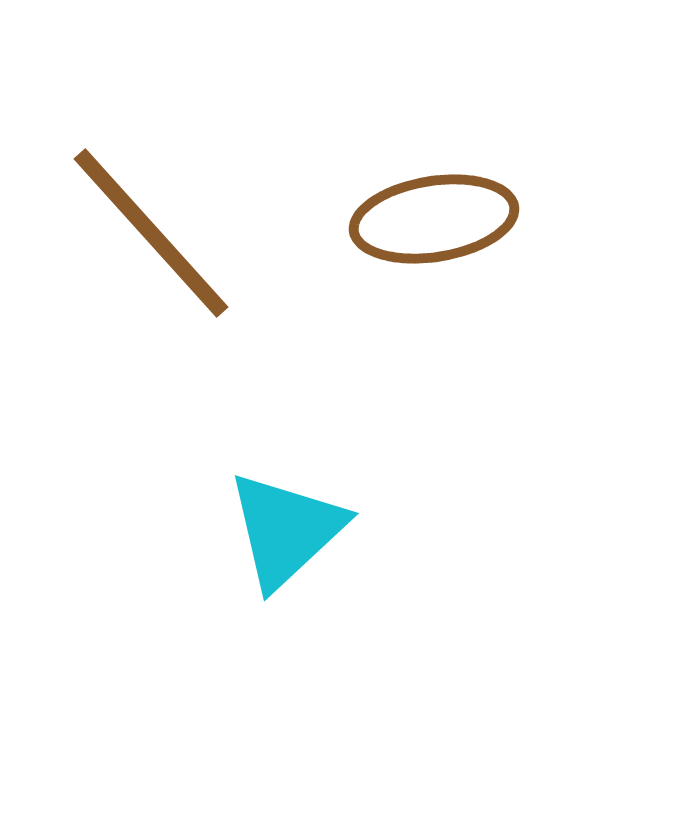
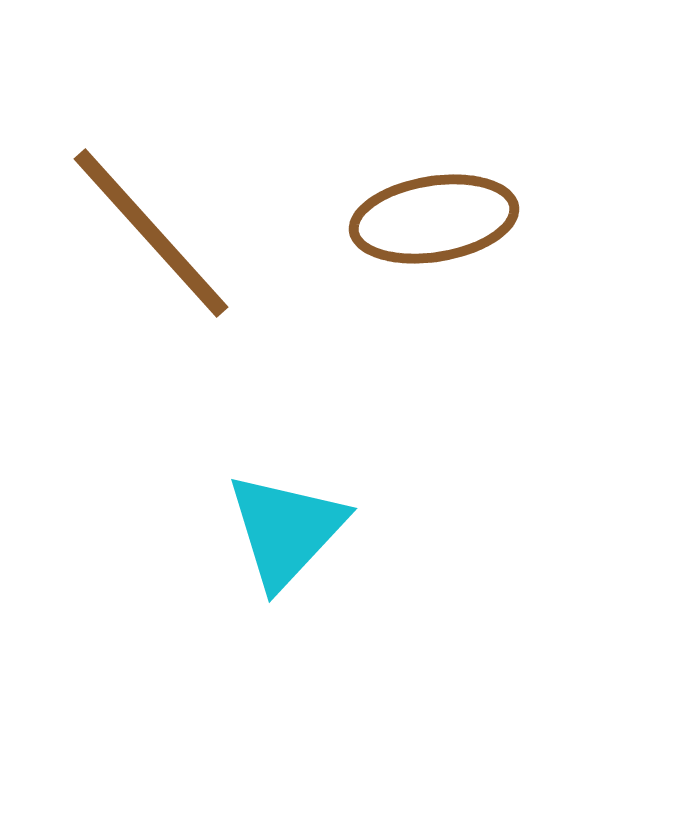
cyan triangle: rotated 4 degrees counterclockwise
